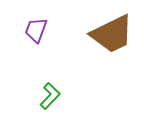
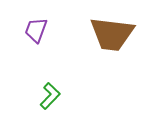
brown trapezoid: rotated 33 degrees clockwise
